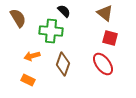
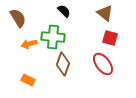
green cross: moved 2 px right, 6 px down
orange arrow: moved 3 px left, 12 px up
